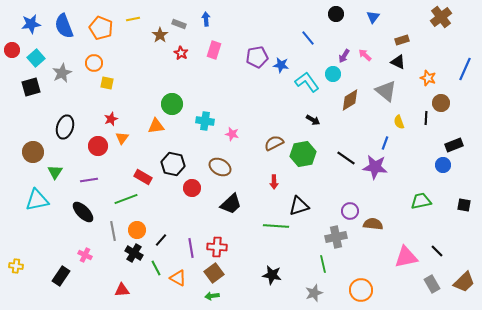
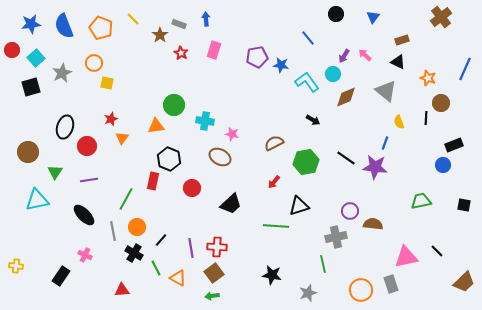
yellow line at (133, 19): rotated 56 degrees clockwise
brown diamond at (350, 100): moved 4 px left, 3 px up; rotated 10 degrees clockwise
green circle at (172, 104): moved 2 px right, 1 px down
red circle at (98, 146): moved 11 px left
brown circle at (33, 152): moved 5 px left
green hexagon at (303, 154): moved 3 px right, 8 px down
black hexagon at (173, 164): moved 4 px left, 5 px up; rotated 10 degrees clockwise
brown ellipse at (220, 167): moved 10 px up
red rectangle at (143, 177): moved 10 px right, 4 px down; rotated 72 degrees clockwise
red arrow at (274, 182): rotated 40 degrees clockwise
green line at (126, 199): rotated 40 degrees counterclockwise
black ellipse at (83, 212): moved 1 px right, 3 px down
orange circle at (137, 230): moved 3 px up
gray rectangle at (432, 284): moved 41 px left; rotated 12 degrees clockwise
gray star at (314, 293): moved 6 px left
